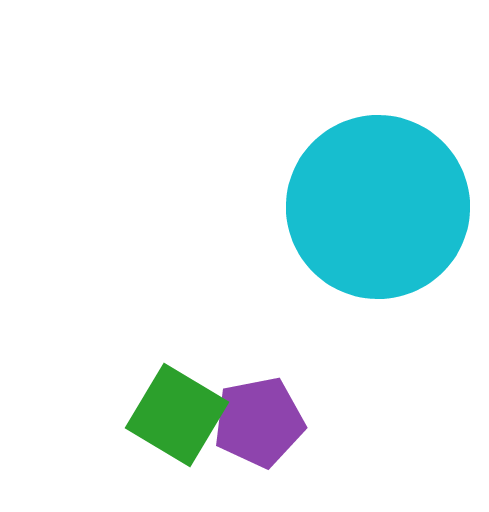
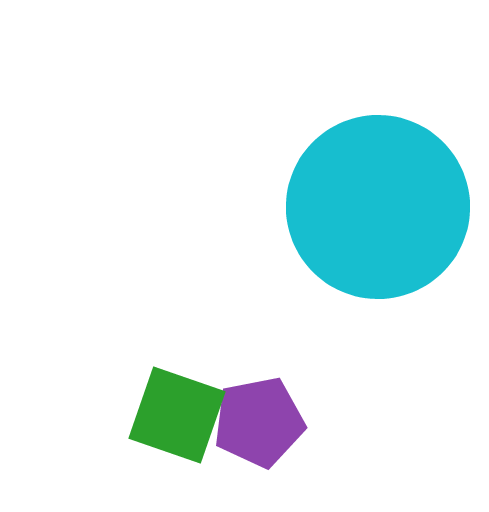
green square: rotated 12 degrees counterclockwise
